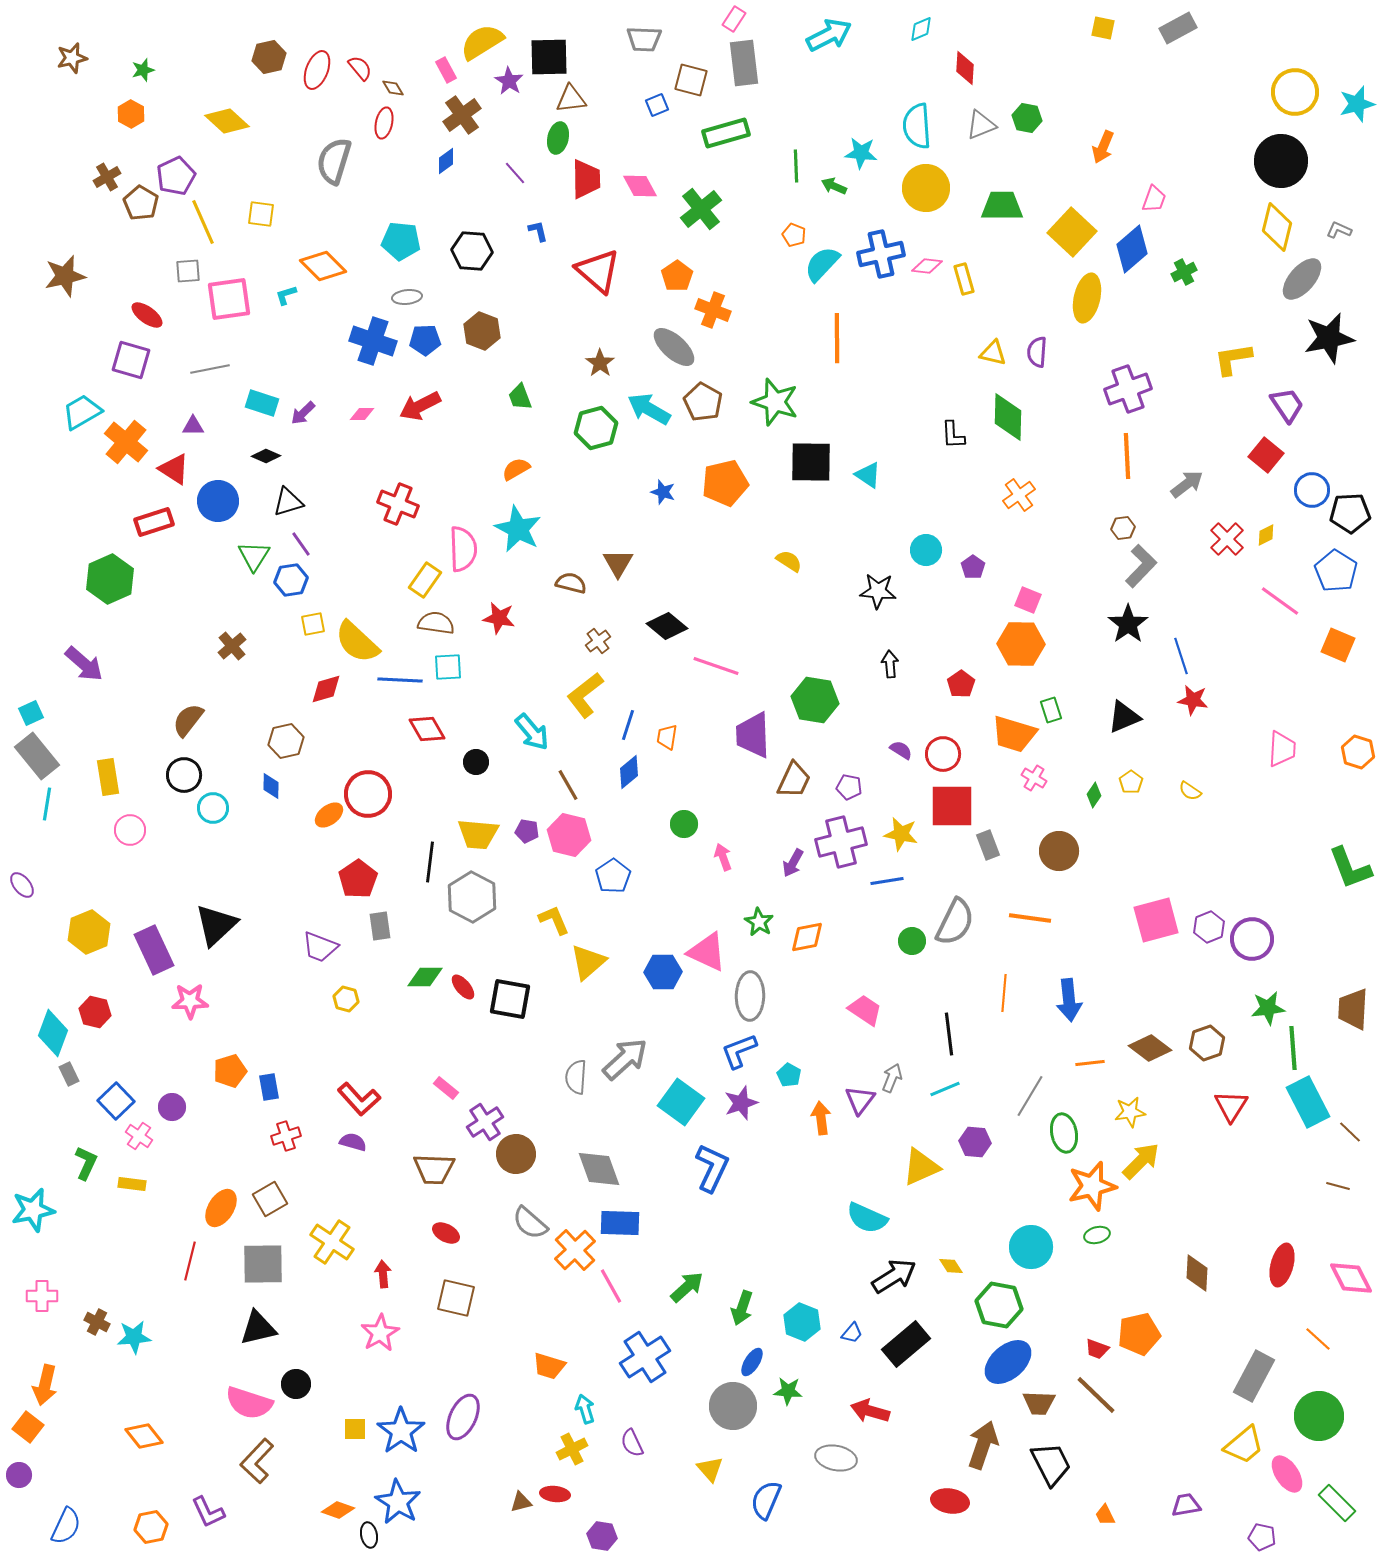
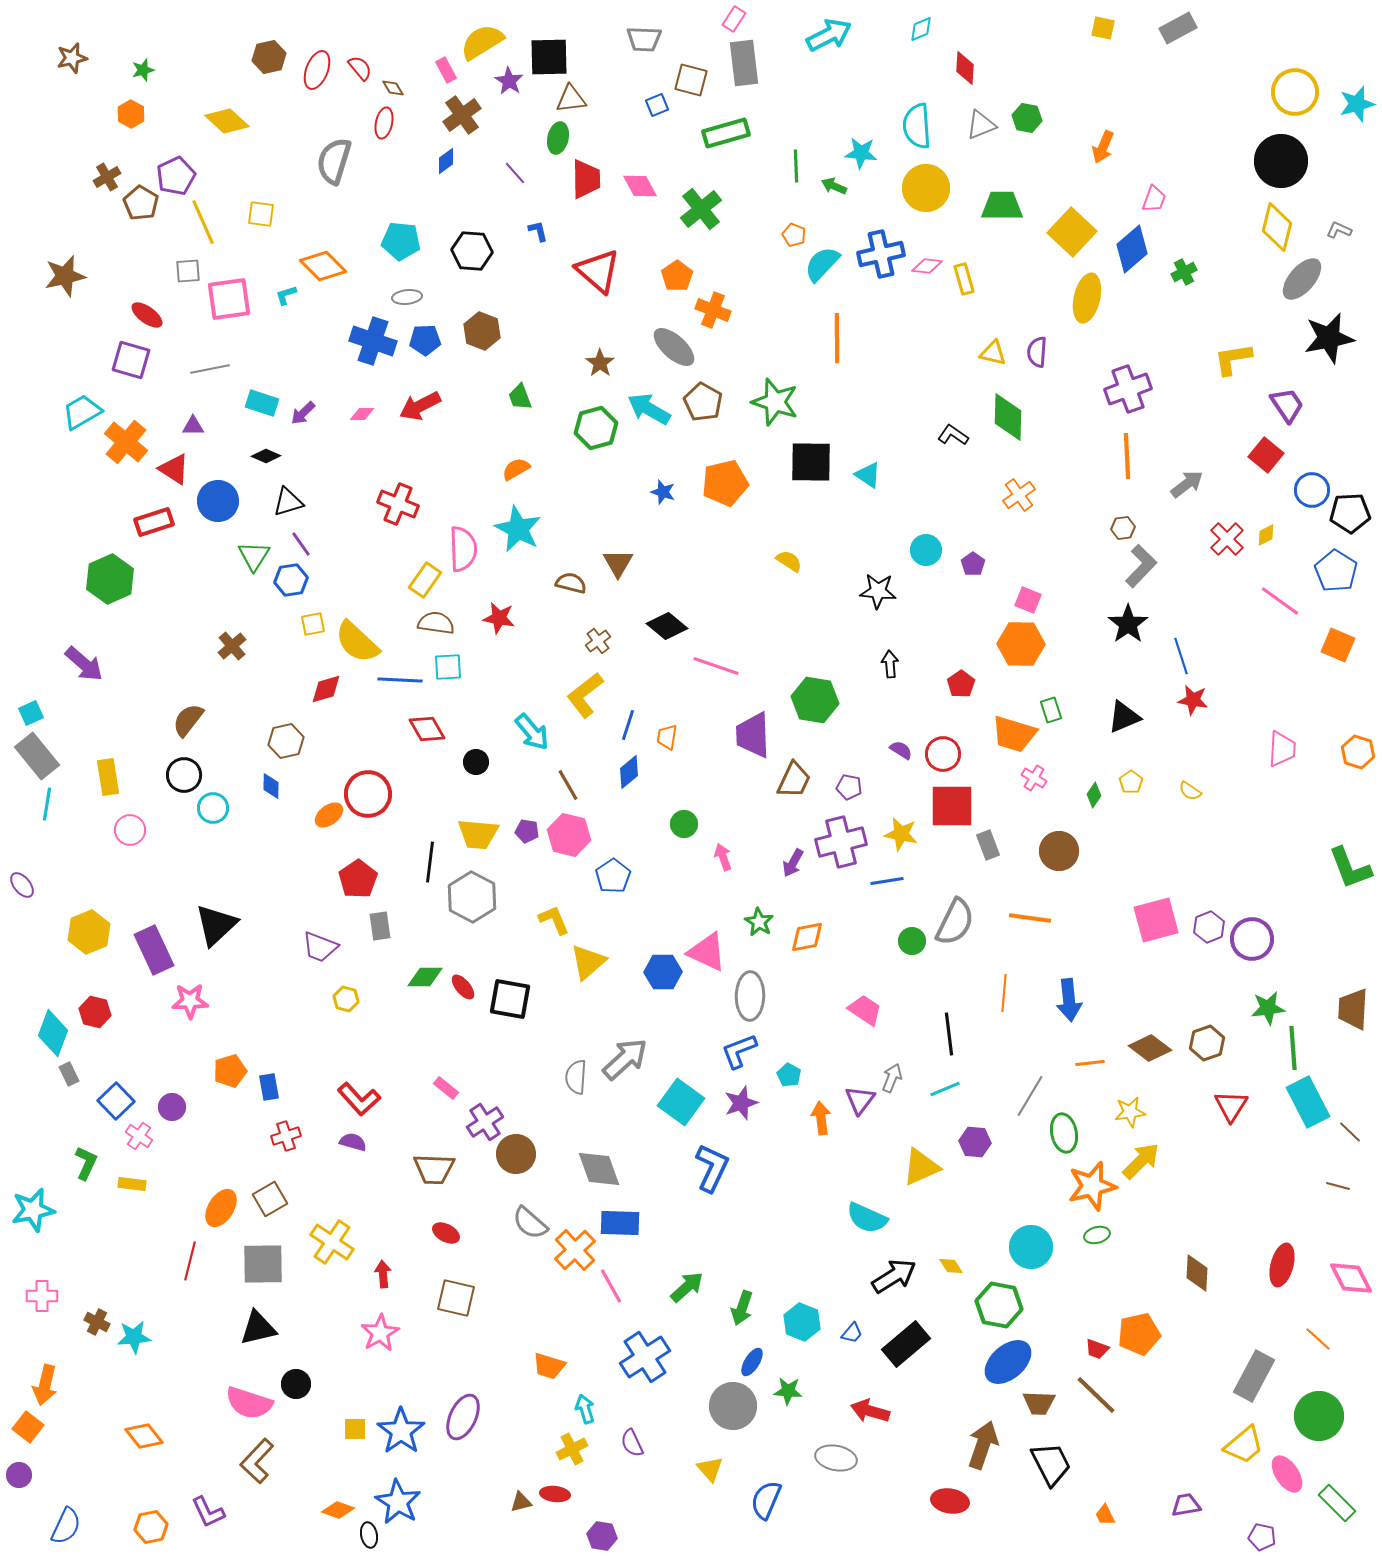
black L-shape at (953, 435): rotated 128 degrees clockwise
purple pentagon at (973, 567): moved 3 px up
